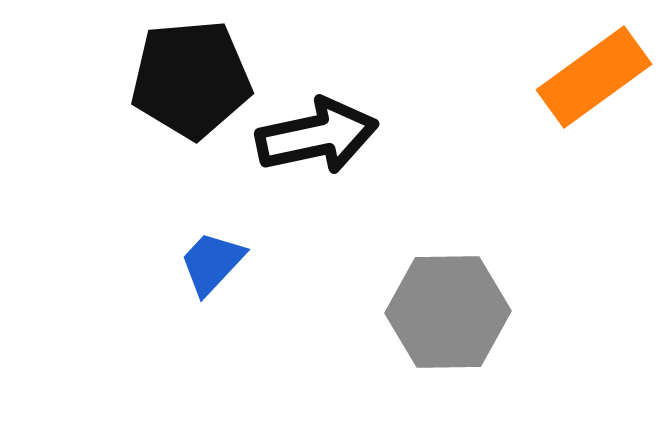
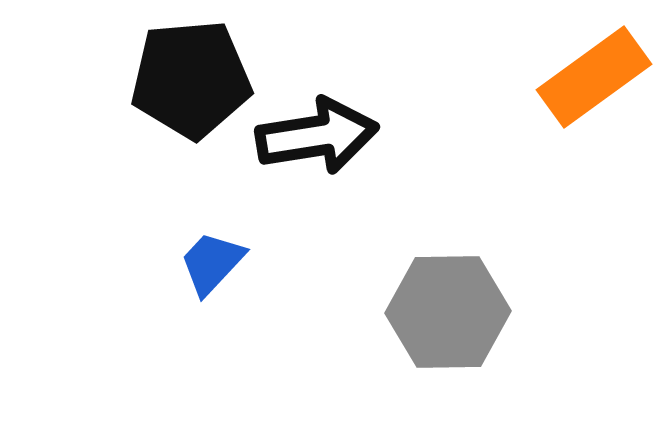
black arrow: rotated 3 degrees clockwise
